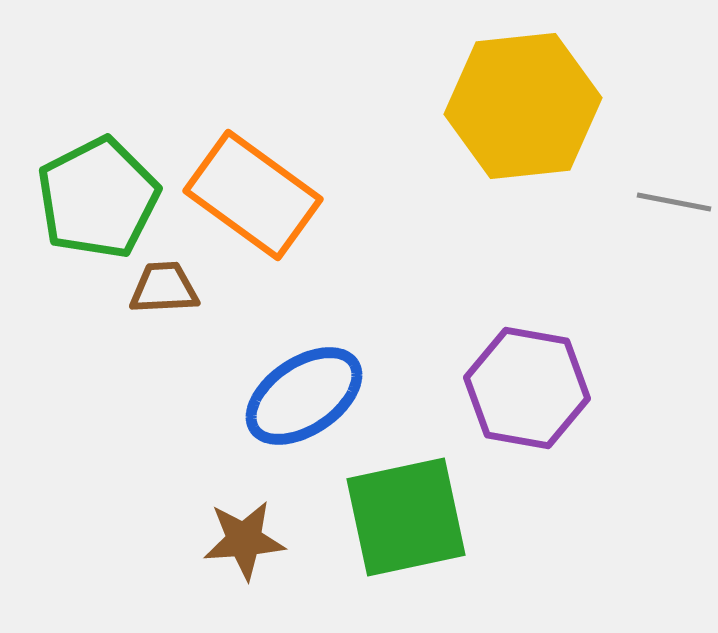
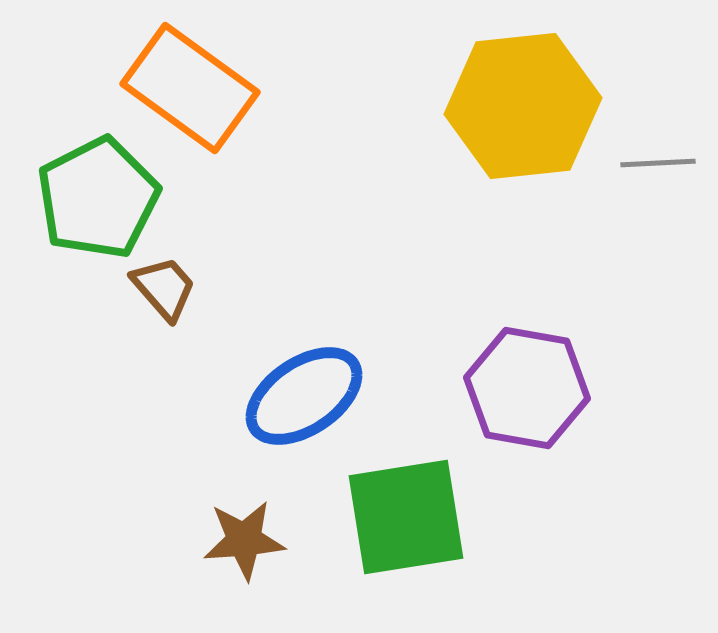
orange rectangle: moved 63 px left, 107 px up
gray line: moved 16 px left, 39 px up; rotated 14 degrees counterclockwise
brown trapezoid: rotated 52 degrees clockwise
green square: rotated 3 degrees clockwise
